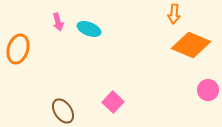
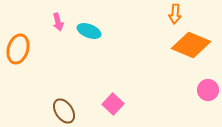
orange arrow: moved 1 px right
cyan ellipse: moved 2 px down
pink square: moved 2 px down
brown ellipse: moved 1 px right
